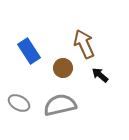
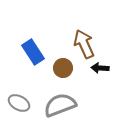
blue rectangle: moved 4 px right, 1 px down
black arrow: moved 7 px up; rotated 36 degrees counterclockwise
gray semicircle: rotated 8 degrees counterclockwise
